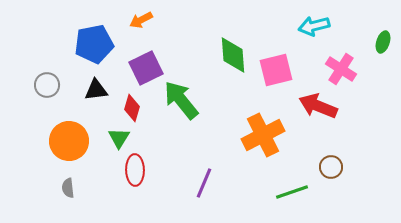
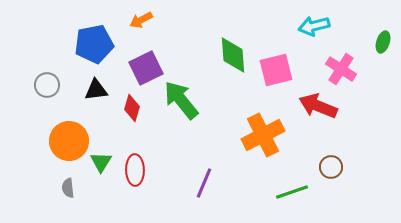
green triangle: moved 18 px left, 24 px down
